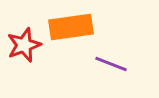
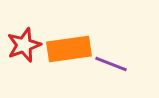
orange rectangle: moved 2 px left, 22 px down
